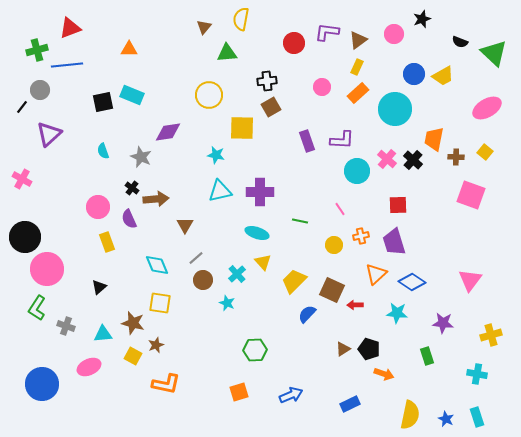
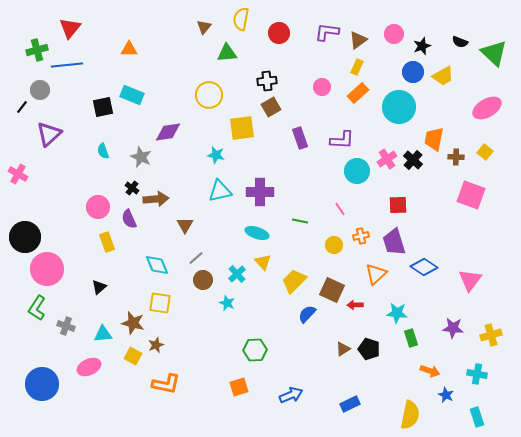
black star at (422, 19): moved 27 px down
red triangle at (70, 28): rotated 30 degrees counterclockwise
red circle at (294, 43): moved 15 px left, 10 px up
blue circle at (414, 74): moved 1 px left, 2 px up
black square at (103, 102): moved 5 px down
cyan circle at (395, 109): moved 4 px right, 2 px up
yellow square at (242, 128): rotated 8 degrees counterclockwise
purple rectangle at (307, 141): moved 7 px left, 3 px up
pink cross at (387, 159): rotated 18 degrees clockwise
pink cross at (22, 179): moved 4 px left, 5 px up
blue diamond at (412, 282): moved 12 px right, 15 px up
purple star at (443, 323): moved 10 px right, 5 px down
green rectangle at (427, 356): moved 16 px left, 18 px up
orange arrow at (384, 374): moved 46 px right, 3 px up
orange square at (239, 392): moved 5 px up
blue star at (446, 419): moved 24 px up
